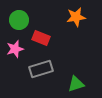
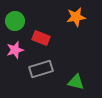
green circle: moved 4 px left, 1 px down
pink star: moved 1 px down
green triangle: moved 2 px up; rotated 30 degrees clockwise
